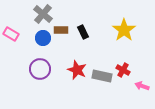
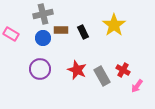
gray cross: rotated 36 degrees clockwise
yellow star: moved 10 px left, 5 px up
gray rectangle: rotated 48 degrees clockwise
pink arrow: moved 5 px left; rotated 72 degrees counterclockwise
